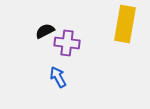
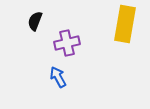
black semicircle: moved 10 px left, 10 px up; rotated 42 degrees counterclockwise
purple cross: rotated 20 degrees counterclockwise
